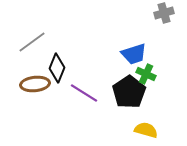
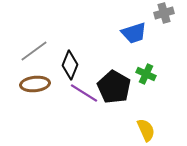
gray line: moved 2 px right, 9 px down
blue trapezoid: moved 21 px up
black diamond: moved 13 px right, 3 px up
black pentagon: moved 15 px left, 5 px up; rotated 8 degrees counterclockwise
yellow semicircle: rotated 50 degrees clockwise
